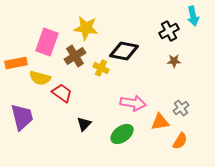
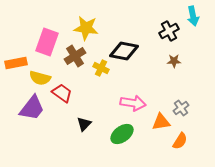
purple trapezoid: moved 10 px right, 9 px up; rotated 52 degrees clockwise
orange triangle: moved 1 px right
